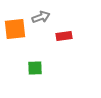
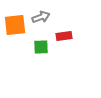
orange square: moved 4 px up
green square: moved 6 px right, 21 px up
